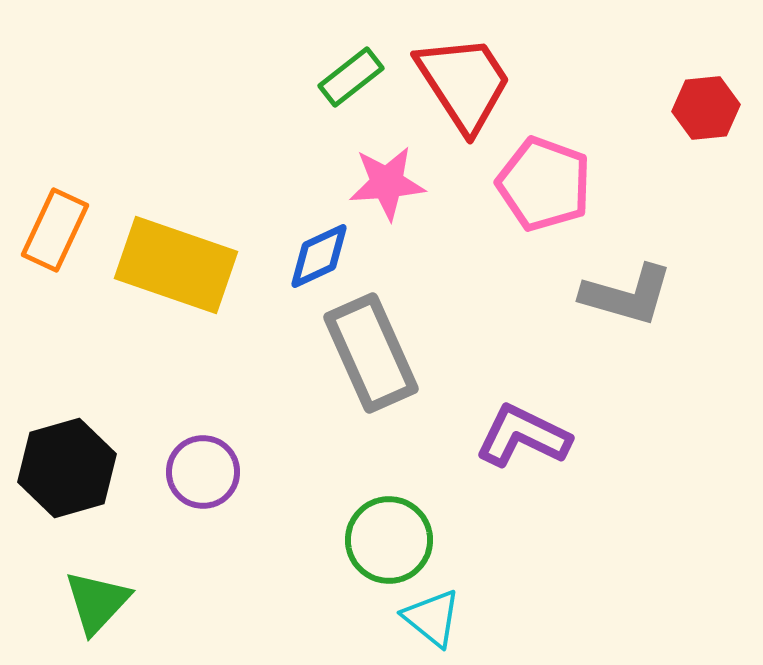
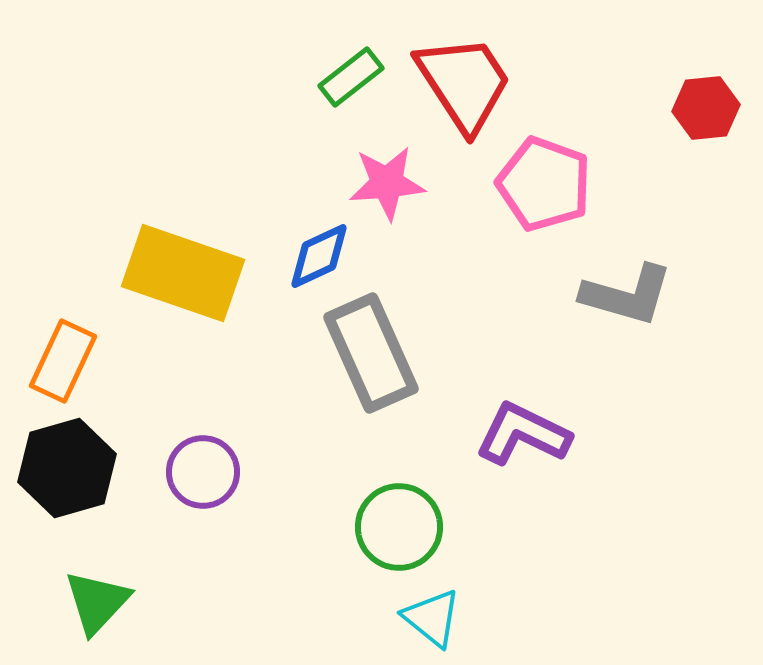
orange rectangle: moved 8 px right, 131 px down
yellow rectangle: moved 7 px right, 8 px down
purple L-shape: moved 2 px up
green circle: moved 10 px right, 13 px up
